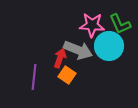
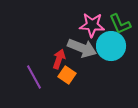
cyan circle: moved 2 px right
gray arrow: moved 4 px right, 2 px up
red arrow: moved 1 px left, 1 px down
purple line: rotated 35 degrees counterclockwise
